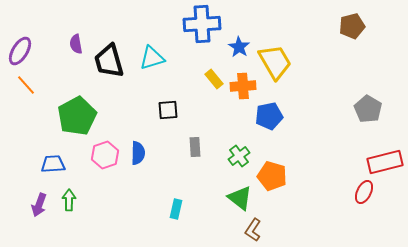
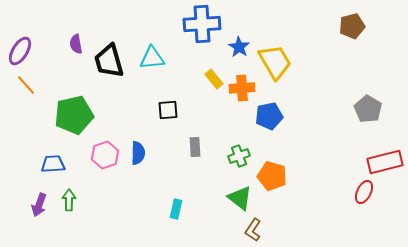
cyan triangle: rotated 12 degrees clockwise
orange cross: moved 1 px left, 2 px down
green pentagon: moved 3 px left, 1 px up; rotated 15 degrees clockwise
green cross: rotated 15 degrees clockwise
